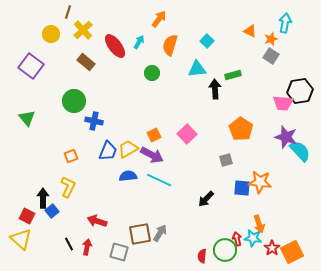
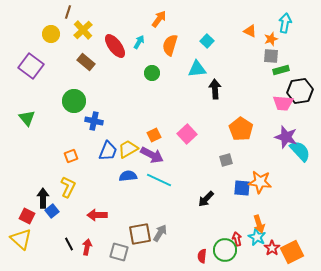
gray square at (271, 56): rotated 28 degrees counterclockwise
green rectangle at (233, 75): moved 48 px right, 5 px up
red arrow at (97, 221): moved 6 px up; rotated 18 degrees counterclockwise
cyan star at (253, 238): moved 4 px right, 1 px up; rotated 18 degrees clockwise
